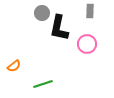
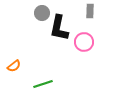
pink circle: moved 3 px left, 2 px up
